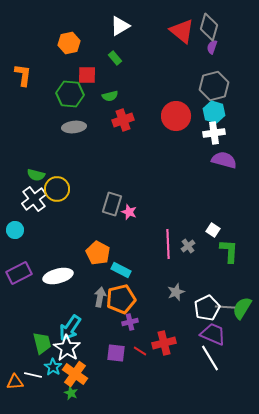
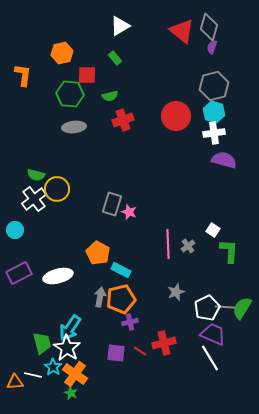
orange hexagon at (69, 43): moved 7 px left, 10 px down
